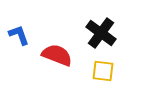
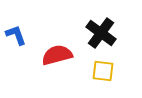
blue L-shape: moved 3 px left
red semicircle: rotated 36 degrees counterclockwise
